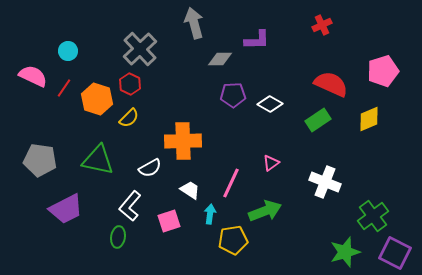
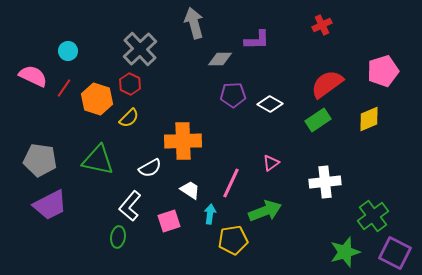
red semicircle: moved 4 px left; rotated 60 degrees counterclockwise
white cross: rotated 28 degrees counterclockwise
purple trapezoid: moved 16 px left, 4 px up
